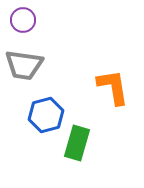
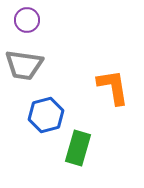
purple circle: moved 4 px right
green rectangle: moved 1 px right, 5 px down
